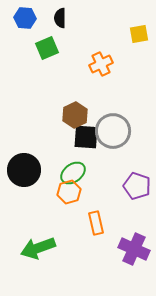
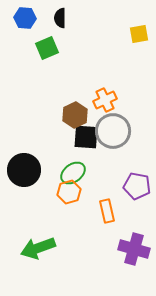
orange cross: moved 4 px right, 36 px down
purple pentagon: rotated 8 degrees counterclockwise
orange rectangle: moved 11 px right, 12 px up
purple cross: rotated 8 degrees counterclockwise
